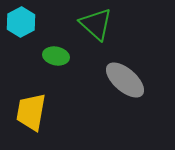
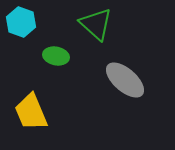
cyan hexagon: rotated 12 degrees counterclockwise
yellow trapezoid: rotated 33 degrees counterclockwise
